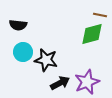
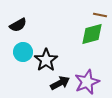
black semicircle: rotated 36 degrees counterclockwise
black star: rotated 25 degrees clockwise
